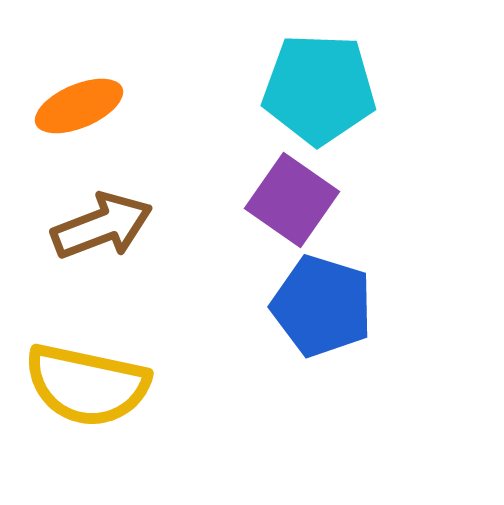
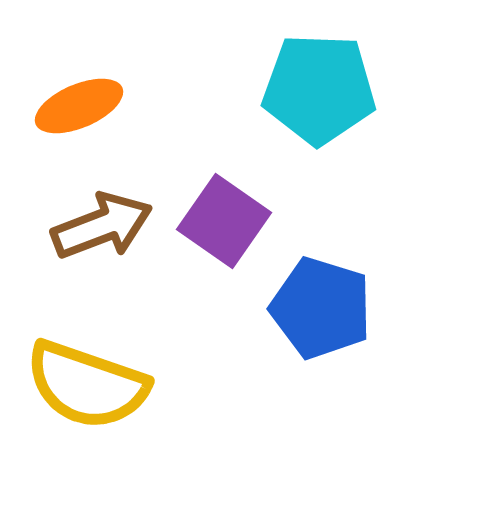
purple square: moved 68 px left, 21 px down
blue pentagon: moved 1 px left, 2 px down
yellow semicircle: rotated 7 degrees clockwise
